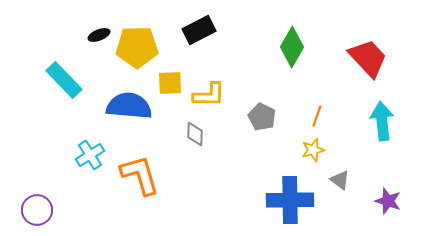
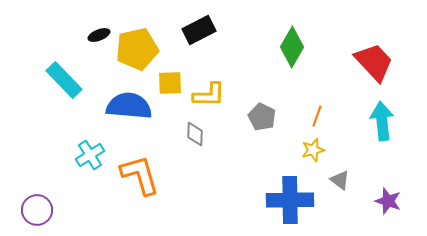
yellow pentagon: moved 2 px down; rotated 12 degrees counterclockwise
red trapezoid: moved 6 px right, 4 px down
